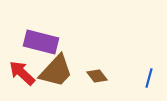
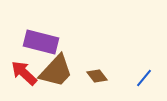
red arrow: moved 2 px right
blue line: moved 5 px left; rotated 24 degrees clockwise
